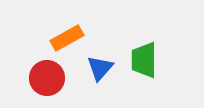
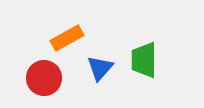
red circle: moved 3 px left
